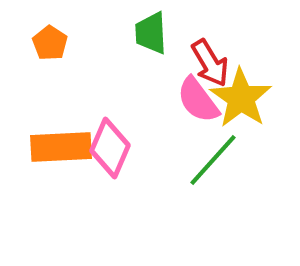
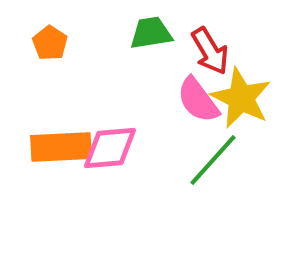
green trapezoid: rotated 84 degrees clockwise
red arrow: moved 12 px up
yellow star: rotated 8 degrees counterclockwise
pink diamond: rotated 62 degrees clockwise
